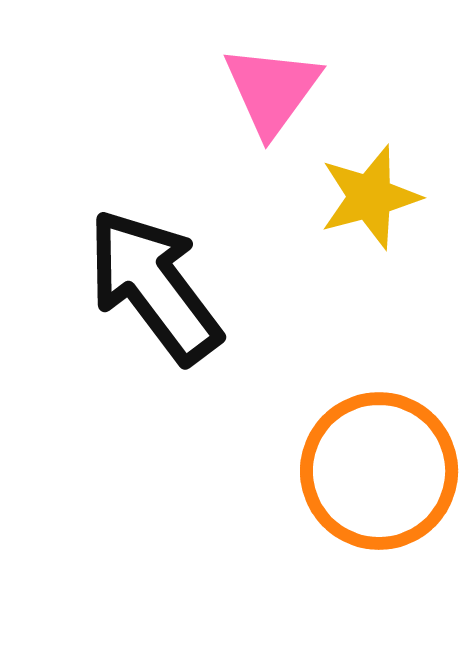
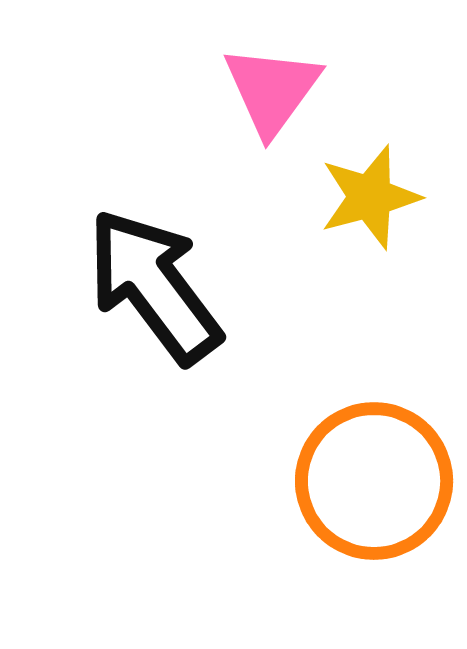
orange circle: moved 5 px left, 10 px down
